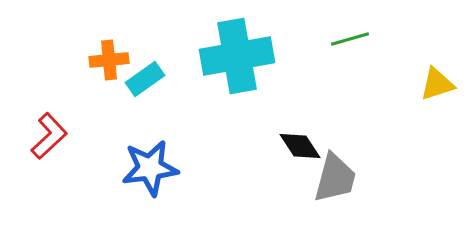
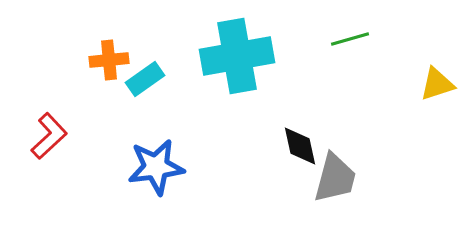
black diamond: rotated 21 degrees clockwise
blue star: moved 6 px right, 1 px up
